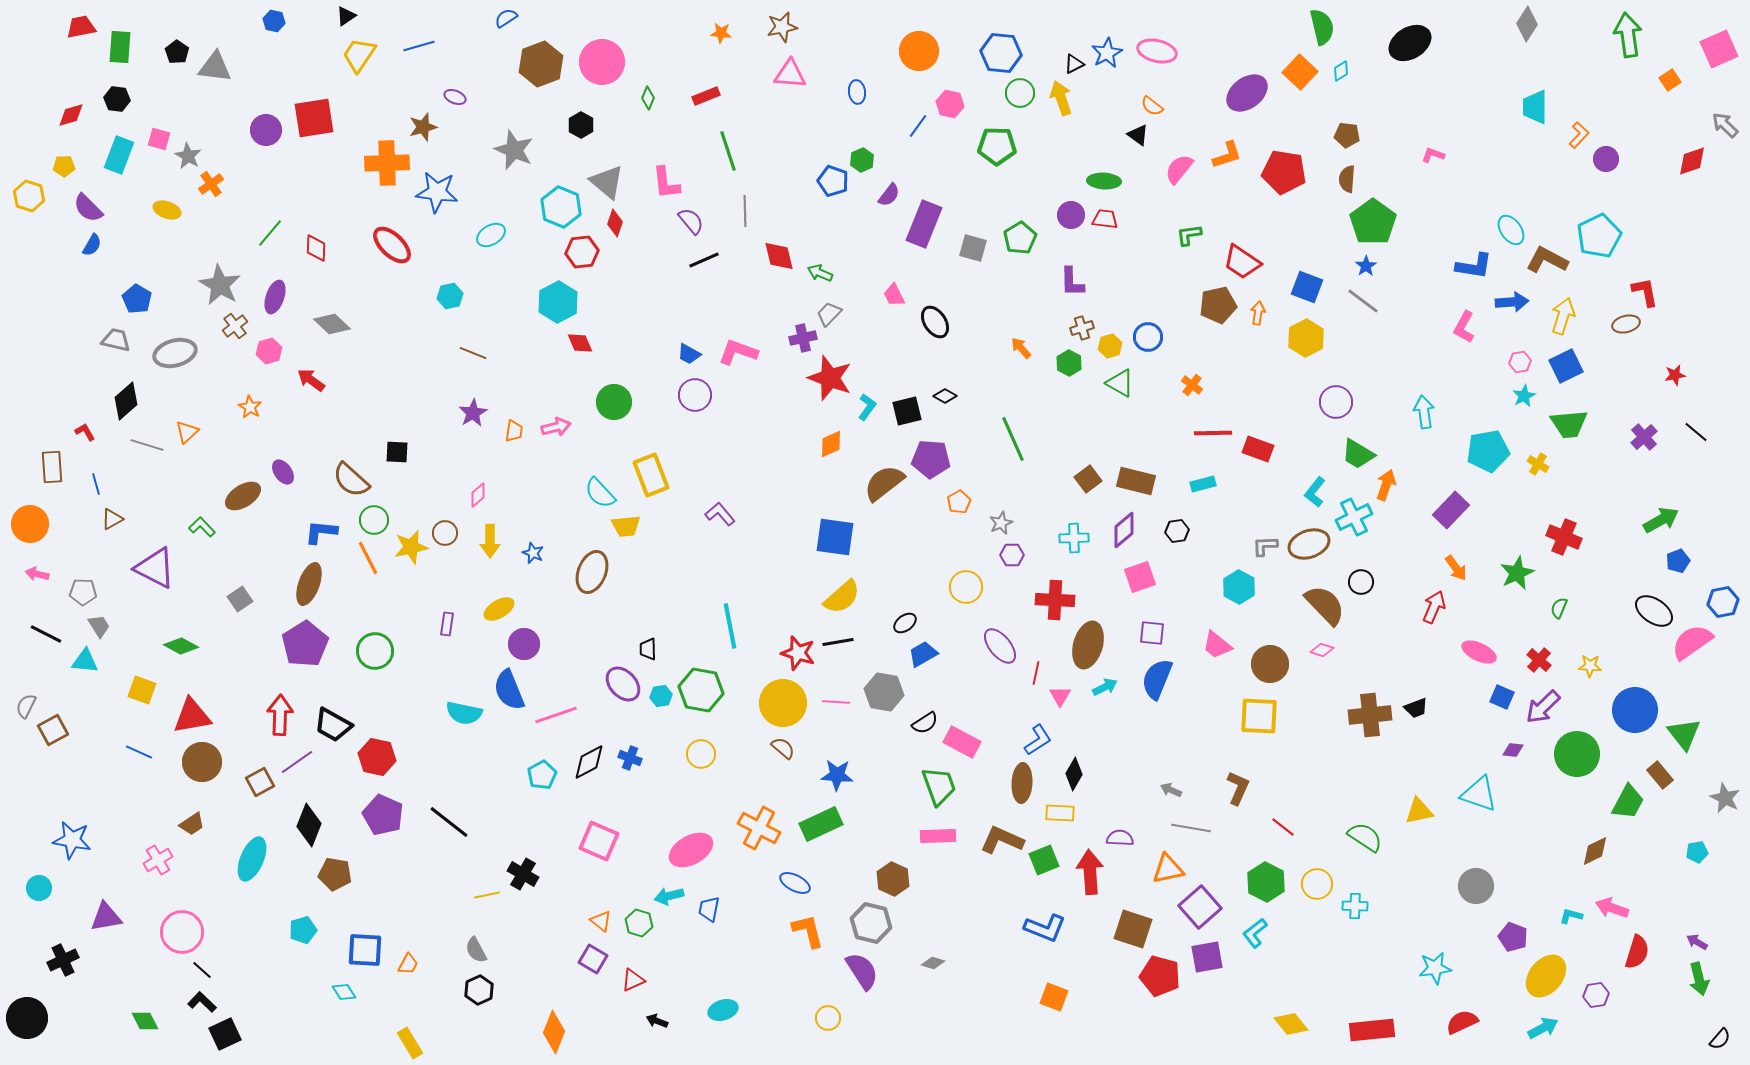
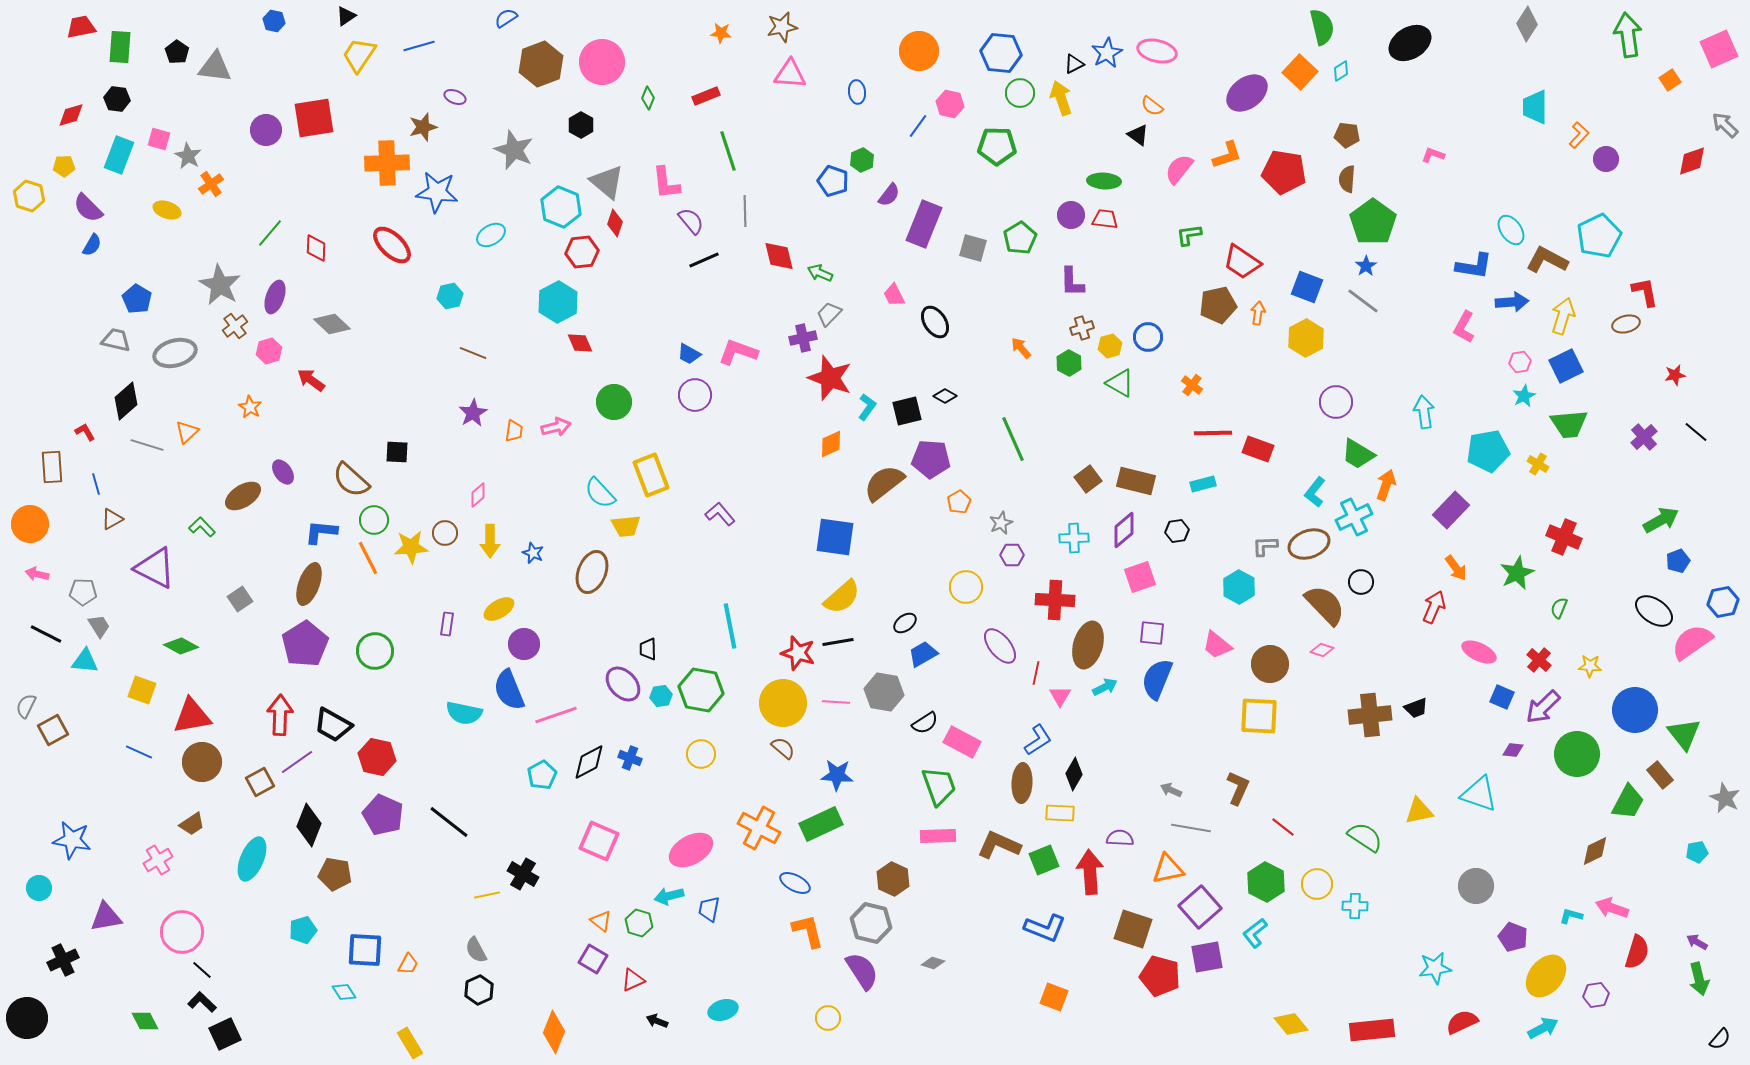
yellow star at (411, 547): rotated 8 degrees clockwise
brown L-shape at (1002, 840): moved 3 px left, 5 px down
